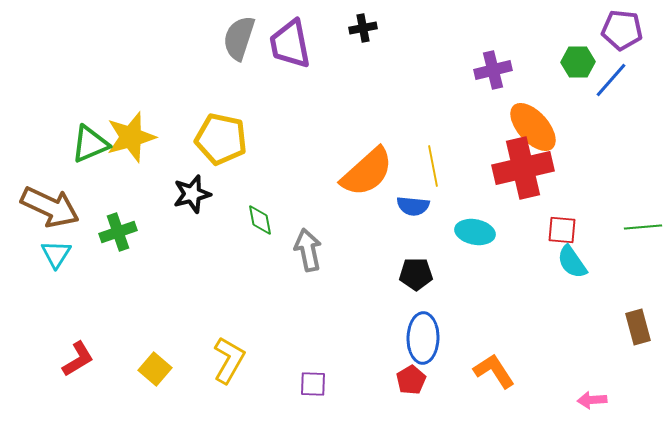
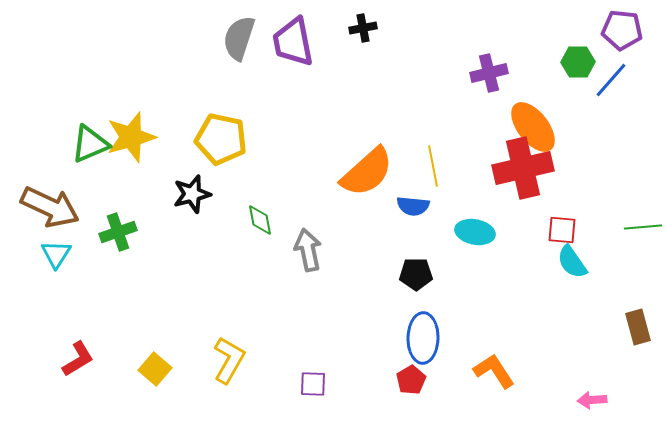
purple trapezoid: moved 3 px right, 2 px up
purple cross: moved 4 px left, 3 px down
orange ellipse: rotated 4 degrees clockwise
